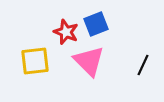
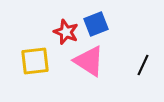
pink triangle: rotated 12 degrees counterclockwise
